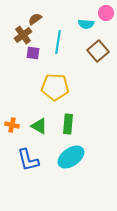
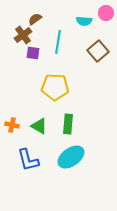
cyan semicircle: moved 2 px left, 3 px up
